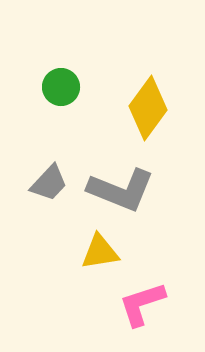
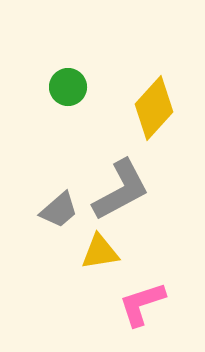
green circle: moved 7 px right
yellow diamond: moved 6 px right; rotated 6 degrees clockwise
gray trapezoid: moved 10 px right, 27 px down; rotated 6 degrees clockwise
gray L-shape: rotated 50 degrees counterclockwise
